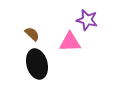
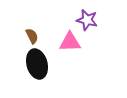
brown semicircle: moved 2 px down; rotated 21 degrees clockwise
